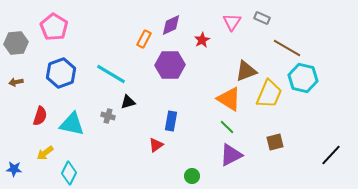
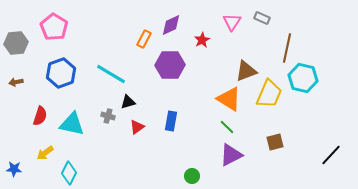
brown line: rotated 72 degrees clockwise
red triangle: moved 19 px left, 18 px up
